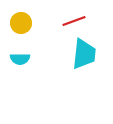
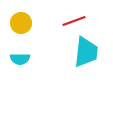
cyan trapezoid: moved 2 px right, 2 px up
